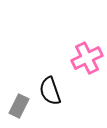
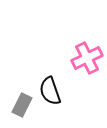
gray rectangle: moved 3 px right, 1 px up
